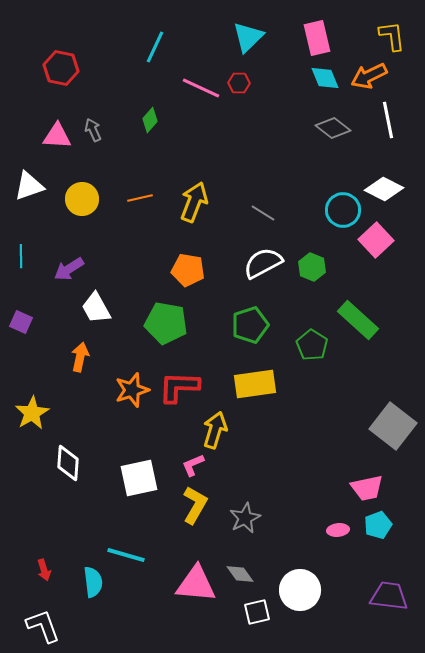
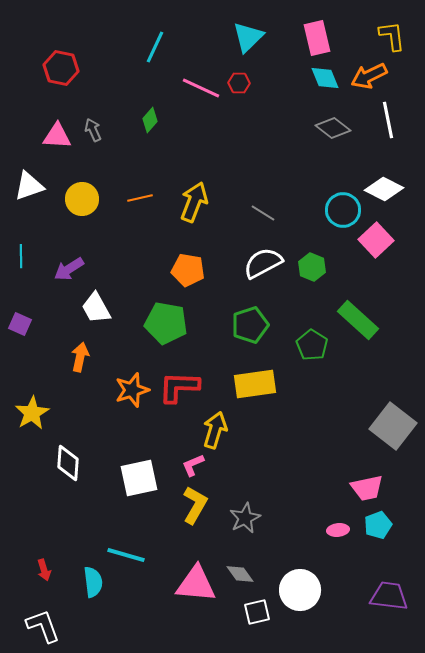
purple square at (21, 322): moved 1 px left, 2 px down
